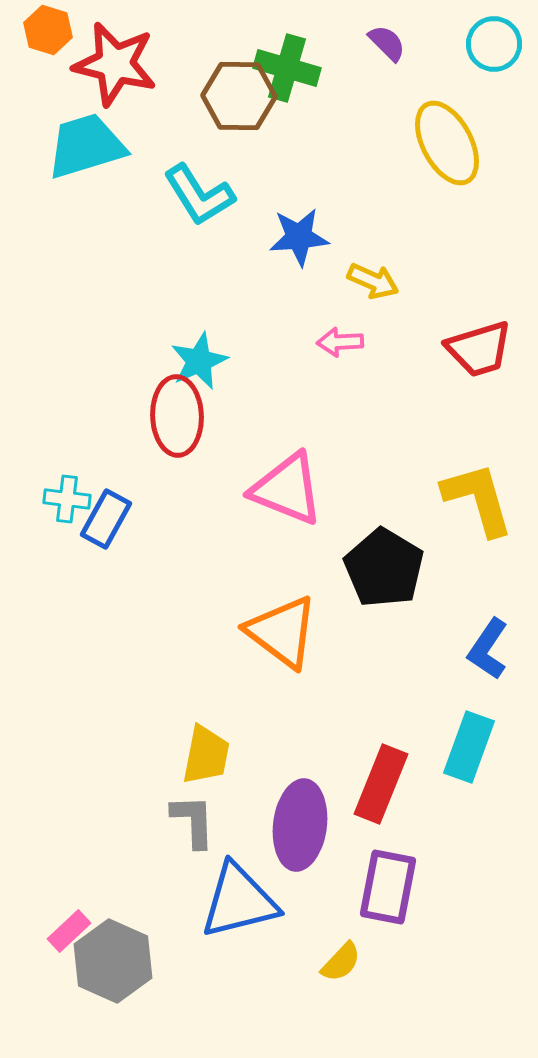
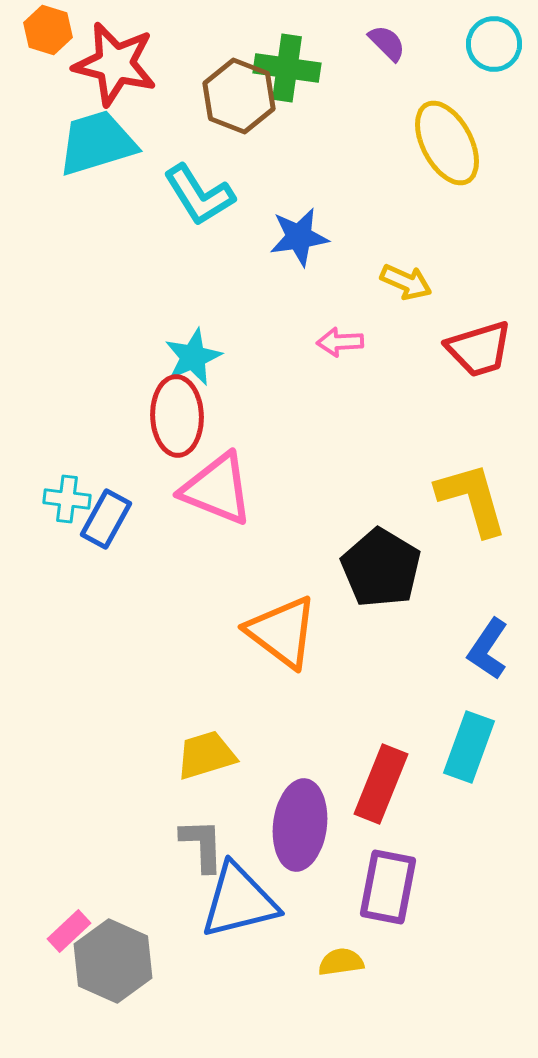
green cross: rotated 8 degrees counterclockwise
brown hexagon: rotated 20 degrees clockwise
cyan trapezoid: moved 11 px right, 3 px up
blue star: rotated 4 degrees counterclockwise
yellow arrow: moved 33 px right, 1 px down
cyan star: moved 6 px left, 4 px up
pink triangle: moved 70 px left
yellow L-shape: moved 6 px left
black pentagon: moved 3 px left
yellow trapezoid: rotated 118 degrees counterclockwise
gray L-shape: moved 9 px right, 24 px down
yellow semicircle: rotated 141 degrees counterclockwise
